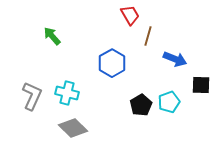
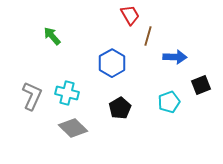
blue arrow: moved 2 px up; rotated 20 degrees counterclockwise
black square: rotated 24 degrees counterclockwise
black pentagon: moved 21 px left, 3 px down
